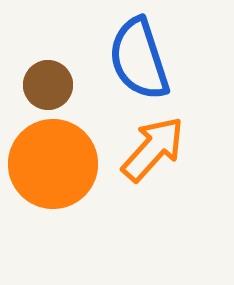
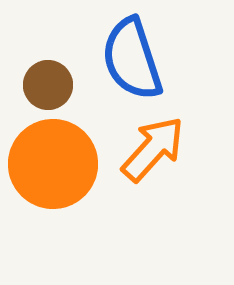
blue semicircle: moved 7 px left
